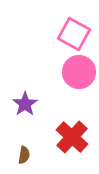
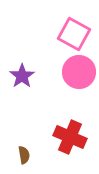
purple star: moved 3 px left, 28 px up
red cross: moved 2 px left; rotated 20 degrees counterclockwise
brown semicircle: rotated 18 degrees counterclockwise
